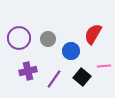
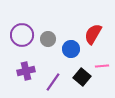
purple circle: moved 3 px right, 3 px up
blue circle: moved 2 px up
pink line: moved 2 px left
purple cross: moved 2 px left
purple line: moved 1 px left, 3 px down
